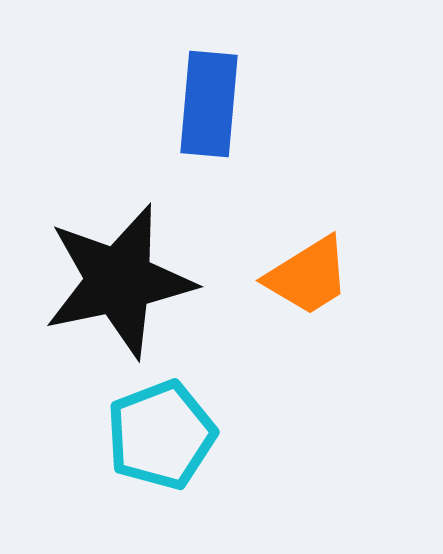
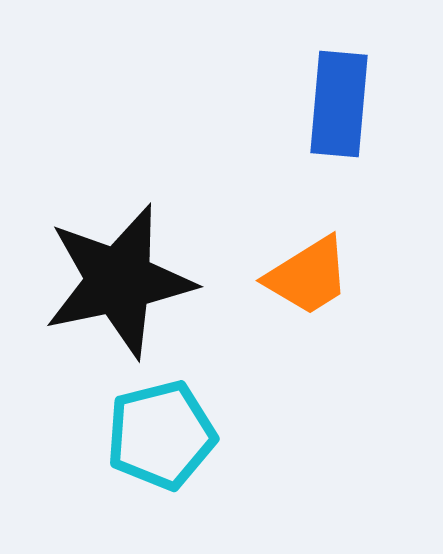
blue rectangle: moved 130 px right
cyan pentagon: rotated 7 degrees clockwise
